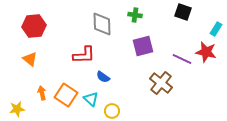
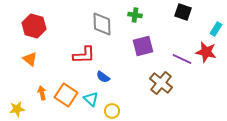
red hexagon: rotated 20 degrees clockwise
